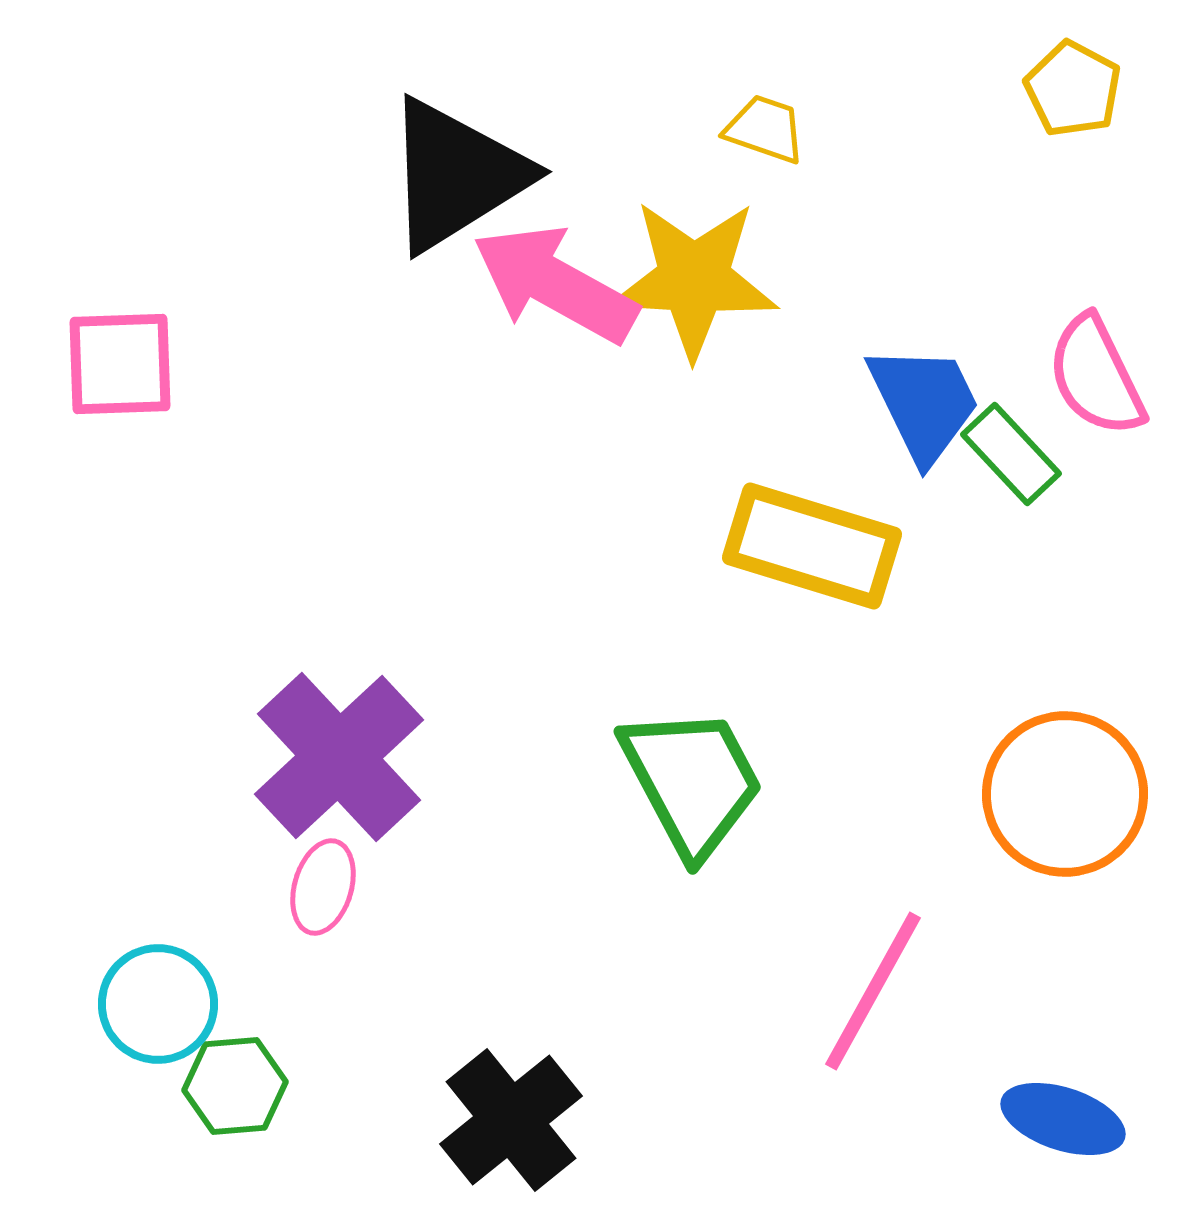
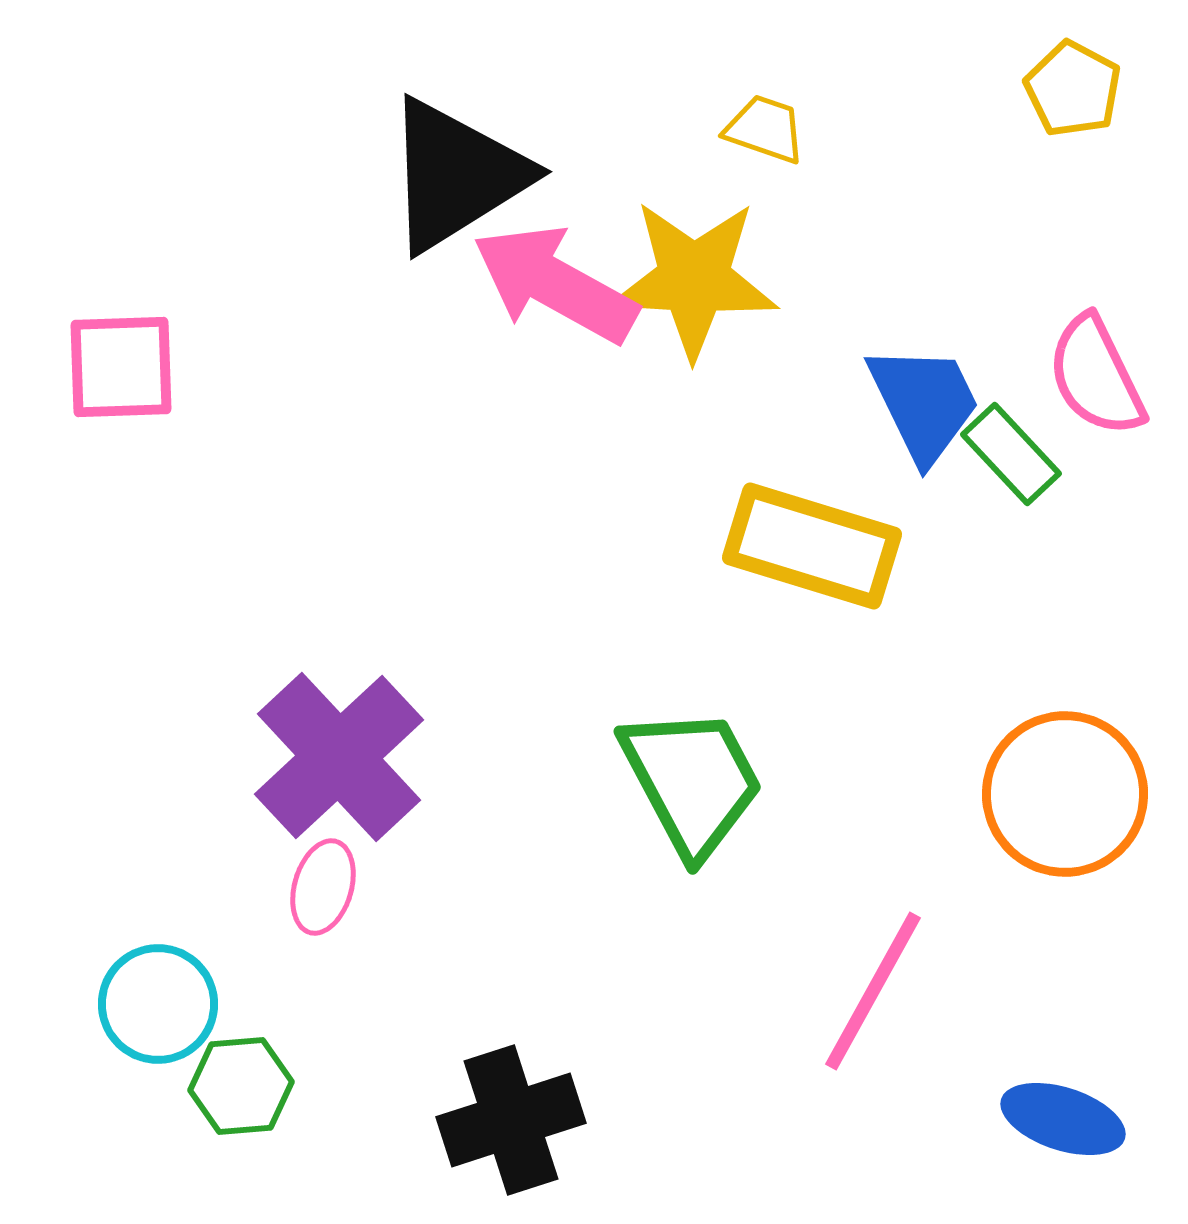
pink square: moved 1 px right, 3 px down
green hexagon: moved 6 px right
black cross: rotated 21 degrees clockwise
